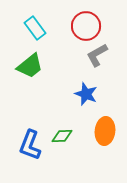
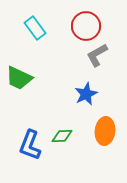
green trapezoid: moved 11 px left, 12 px down; rotated 64 degrees clockwise
blue star: rotated 25 degrees clockwise
